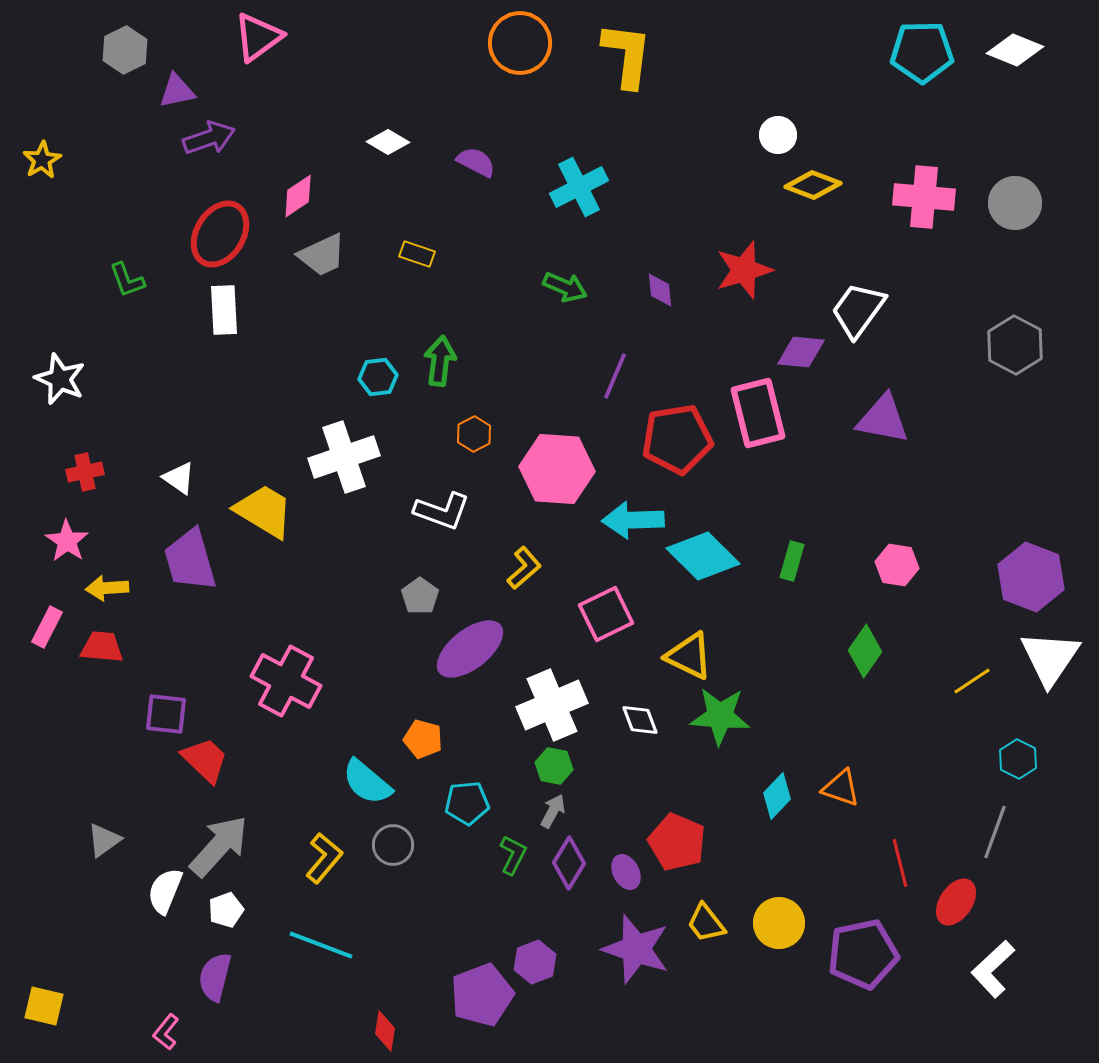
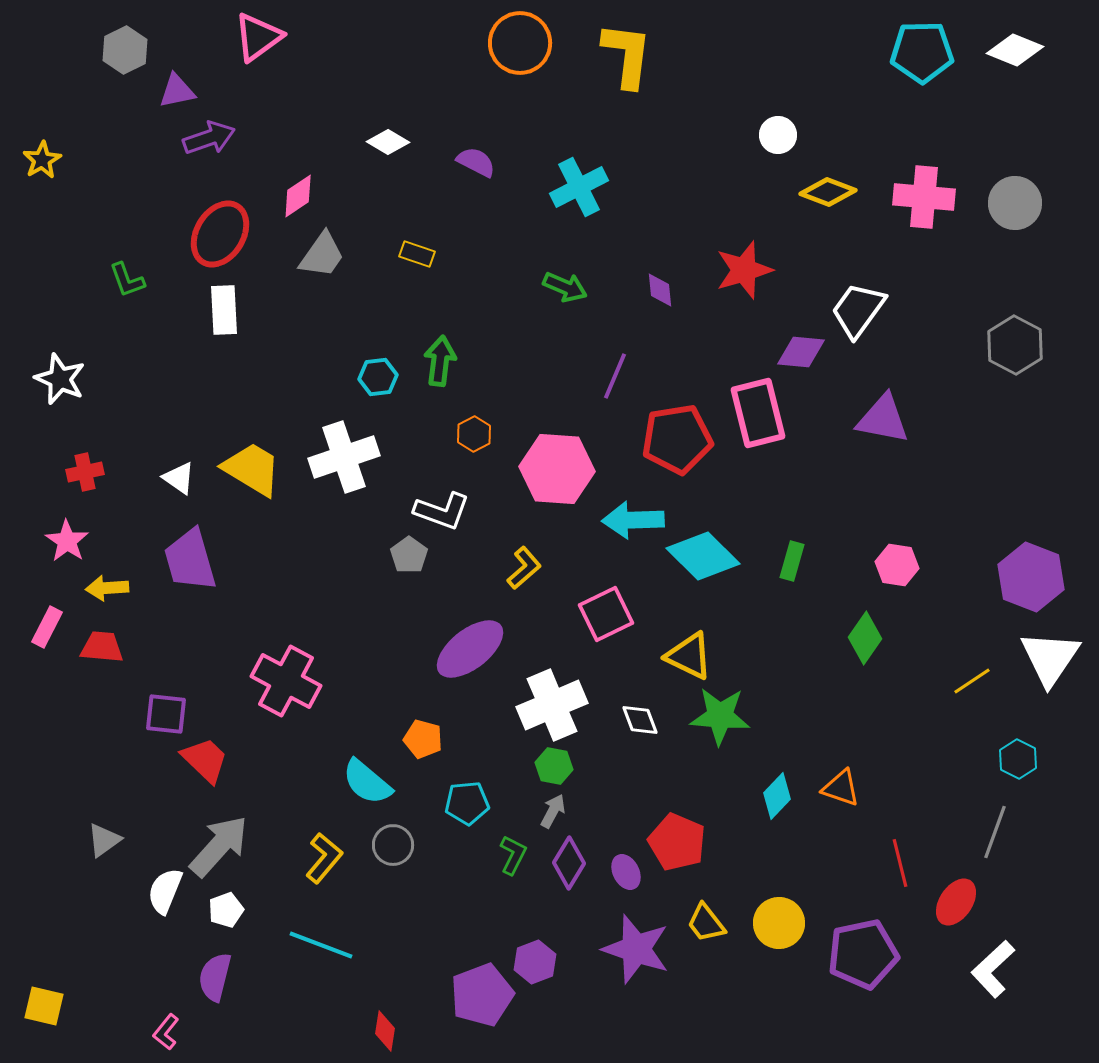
yellow diamond at (813, 185): moved 15 px right, 7 px down
gray trapezoid at (322, 255): rotated 30 degrees counterclockwise
yellow trapezoid at (264, 511): moved 12 px left, 42 px up
gray pentagon at (420, 596): moved 11 px left, 41 px up
green diamond at (865, 651): moved 13 px up
